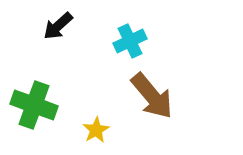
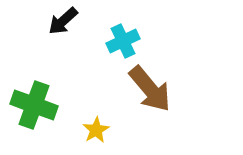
black arrow: moved 5 px right, 5 px up
cyan cross: moved 7 px left
brown arrow: moved 2 px left, 7 px up
